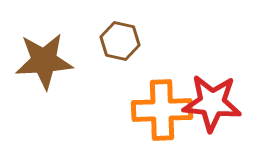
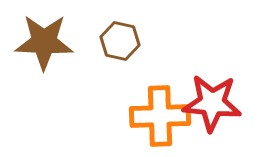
brown star: moved 19 px up; rotated 6 degrees clockwise
orange cross: moved 2 px left, 6 px down
